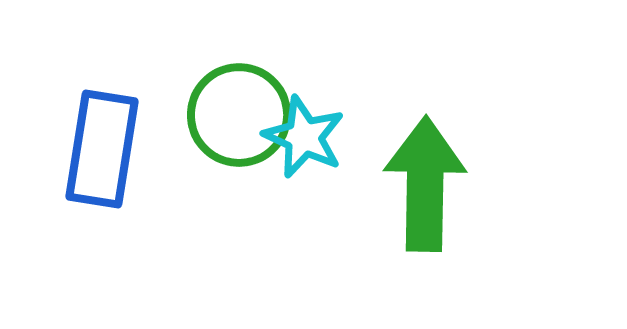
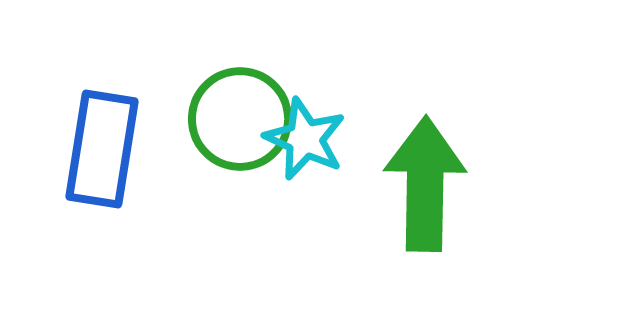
green circle: moved 1 px right, 4 px down
cyan star: moved 1 px right, 2 px down
